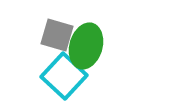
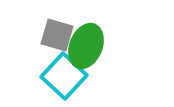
green ellipse: rotated 6 degrees clockwise
